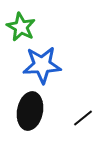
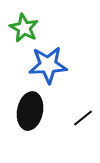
green star: moved 3 px right, 1 px down
blue star: moved 6 px right
